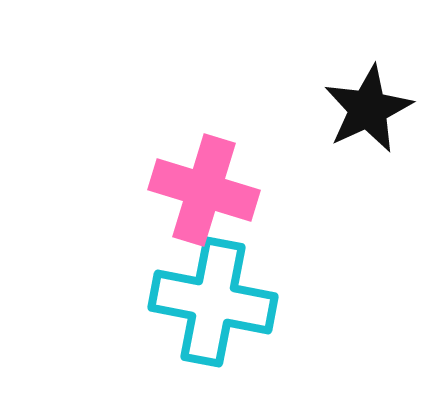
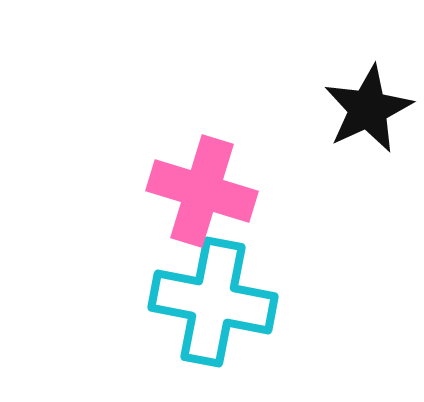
pink cross: moved 2 px left, 1 px down
